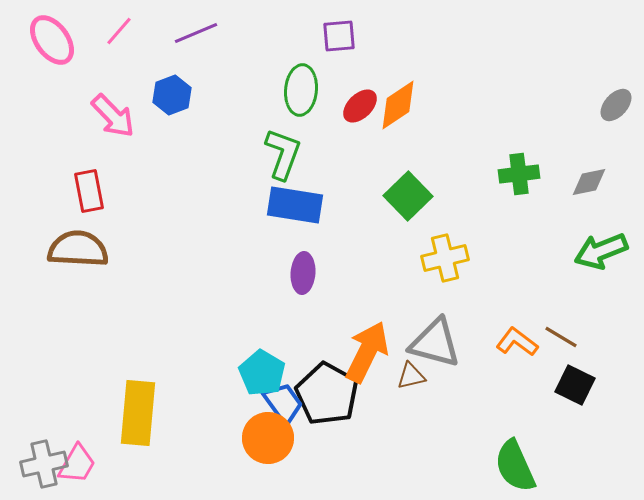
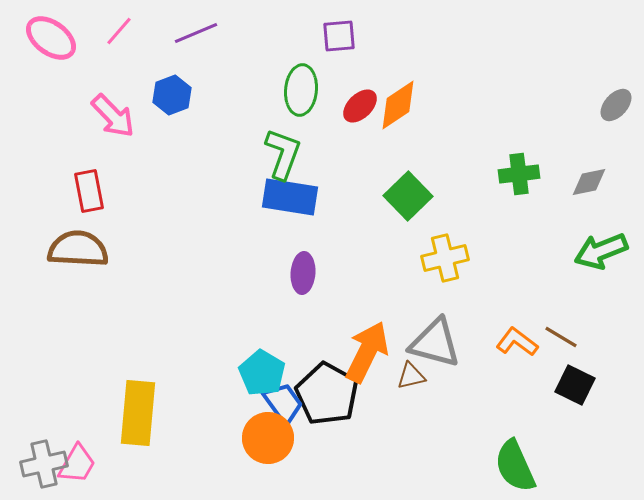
pink ellipse: moved 1 px left, 2 px up; rotated 18 degrees counterclockwise
blue rectangle: moved 5 px left, 8 px up
